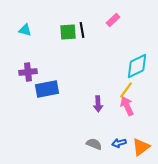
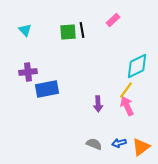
cyan triangle: rotated 32 degrees clockwise
